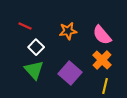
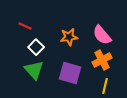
orange star: moved 1 px right, 6 px down
orange cross: rotated 18 degrees clockwise
purple square: rotated 25 degrees counterclockwise
